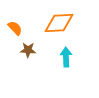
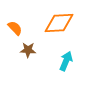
cyan arrow: moved 4 px down; rotated 24 degrees clockwise
